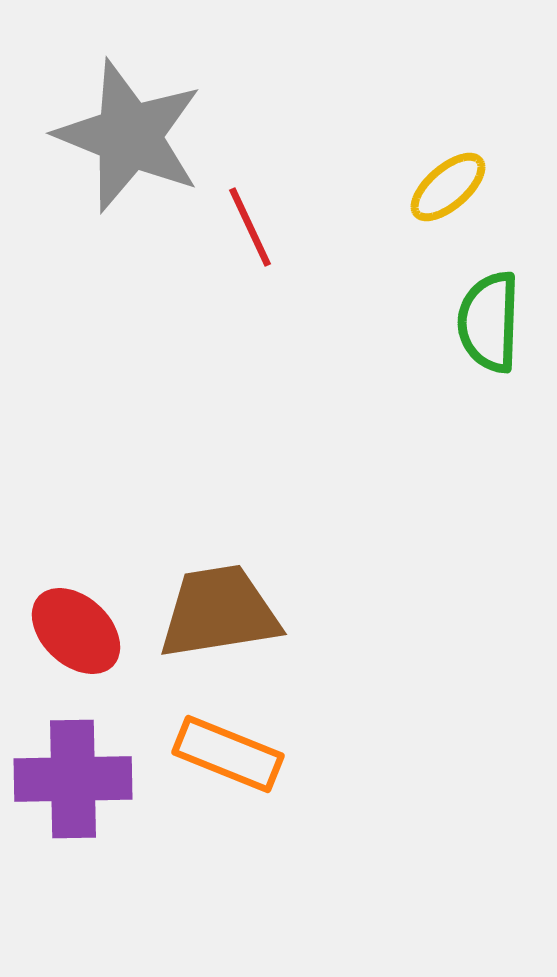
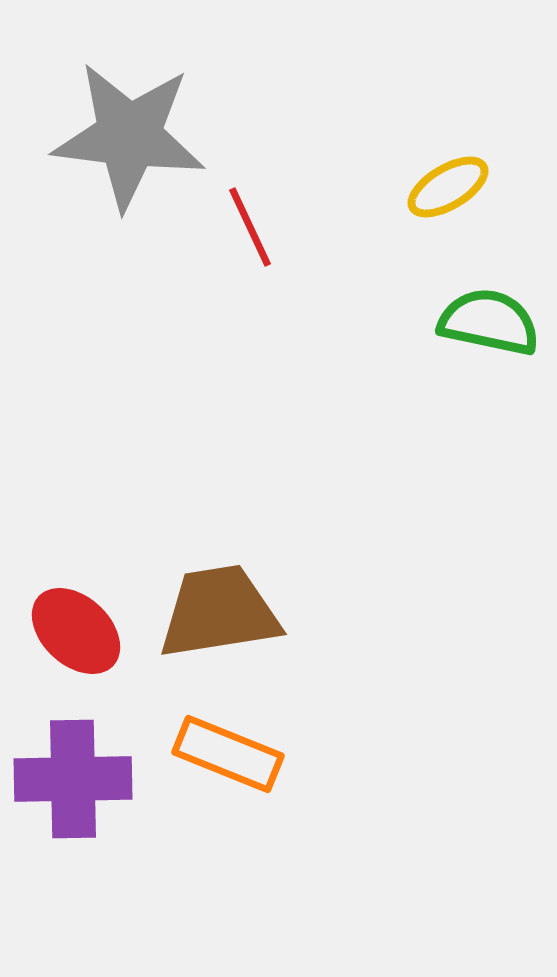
gray star: rotated 15 degrees counterclockwise
yellow ellipse: rotated 10 degrees clockwise
green semicircle: rotated 100 degrees clockwise
